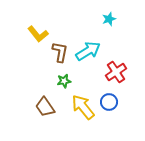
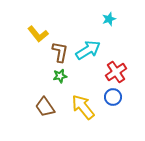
cyan arrow: moved 1 px up
green star: moved 4 px left, 5 px up
blue circle: moved 4 px right, 5 px up
